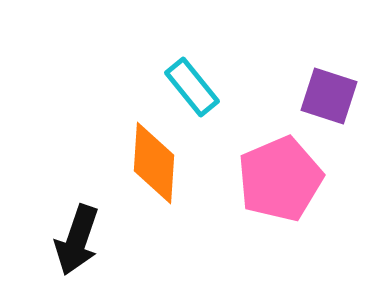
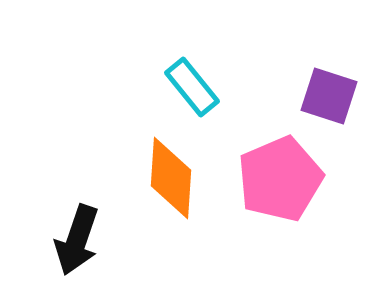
orange diamond: moved 17 px right, 15 px down
